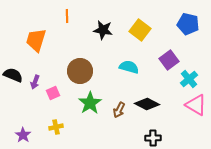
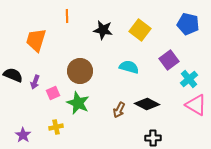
green star: moved 12 px left; rotated 15 degrees counterclockwise
